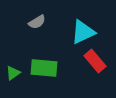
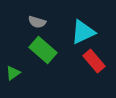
gray semicircle: rotated 48 degrees clockwise
red rectangle: moved 1 px left
green rectangle: moved 1 px left, 18 px up; rotated 36 degrees clockwise
